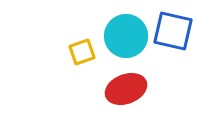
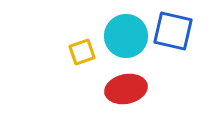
red ellipse: rotated 9 degrees clockwise
